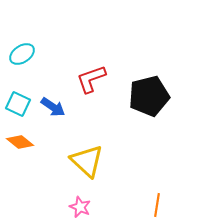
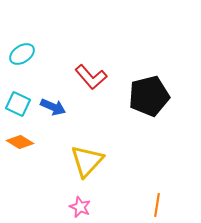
red L-shape: moved 2 px up; rotated 112 degrees counterclockwise
blue arrow: rotated 10 degrees counterclockwise
orange diamond: rotated 8 degrees counterclockwise
yellow triangle: rotated 30 degrees clockwise
